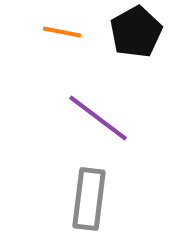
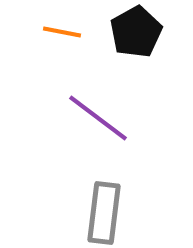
gray rectangle: moved 15 px right, 14 px down
